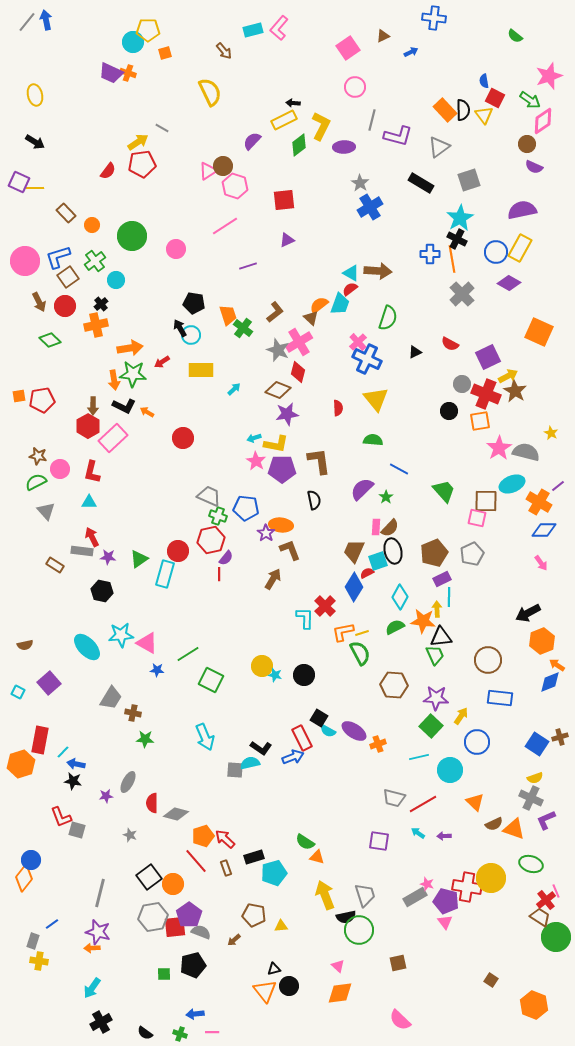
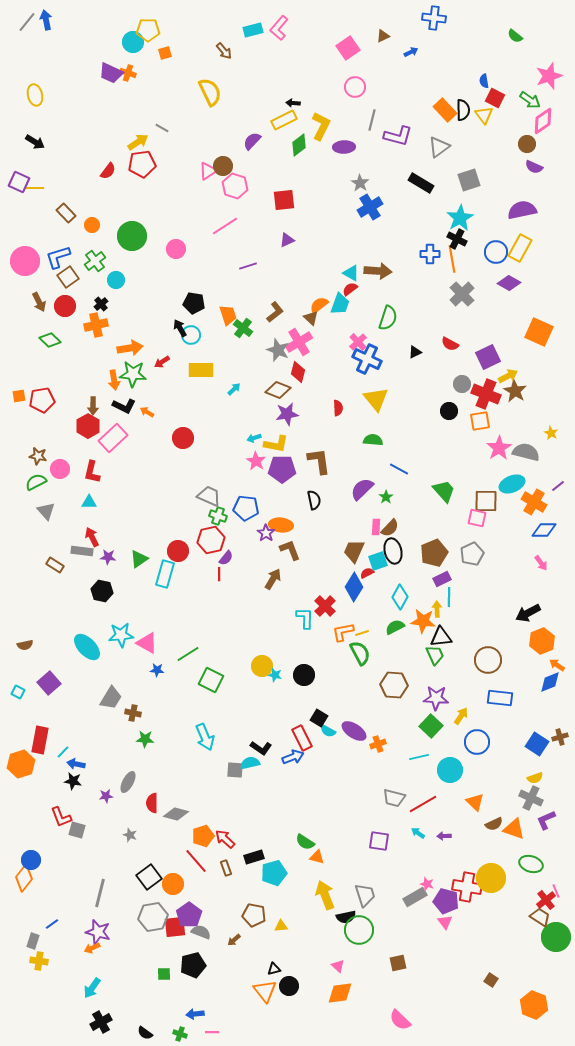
orange cross at (539, 502): moved 5 px left
orange arrow at (92, 948): rotated 21 degrees counterclockwise
